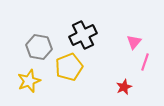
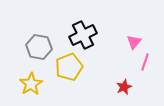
yellow star: moved 2 px right, 3 px down; rotated 10 degrees counterclockwise
